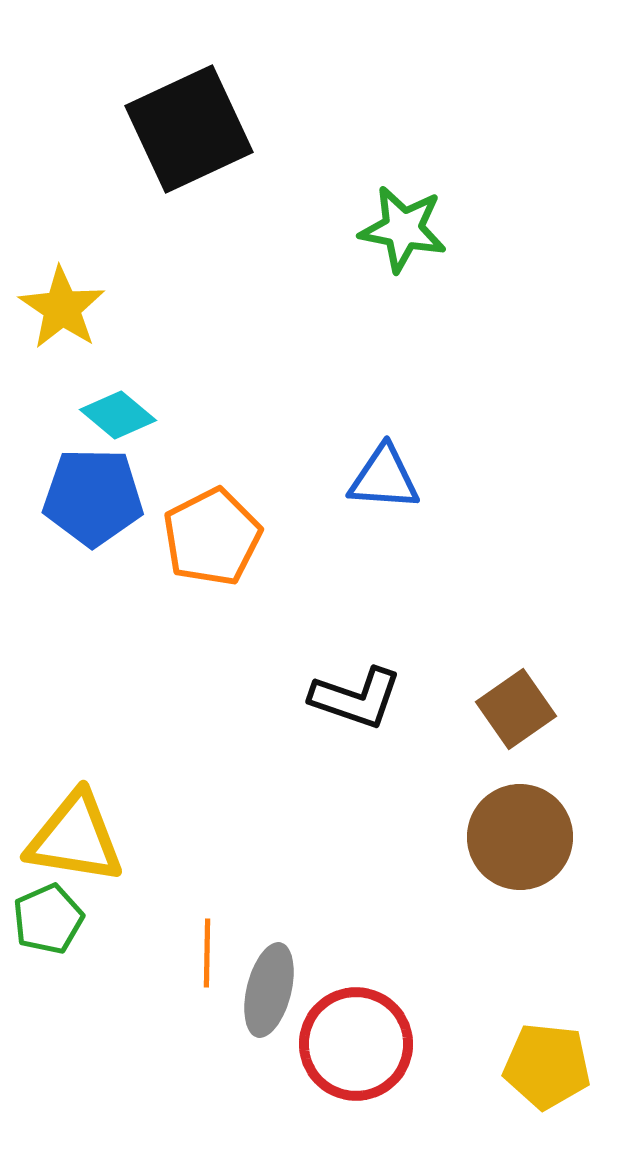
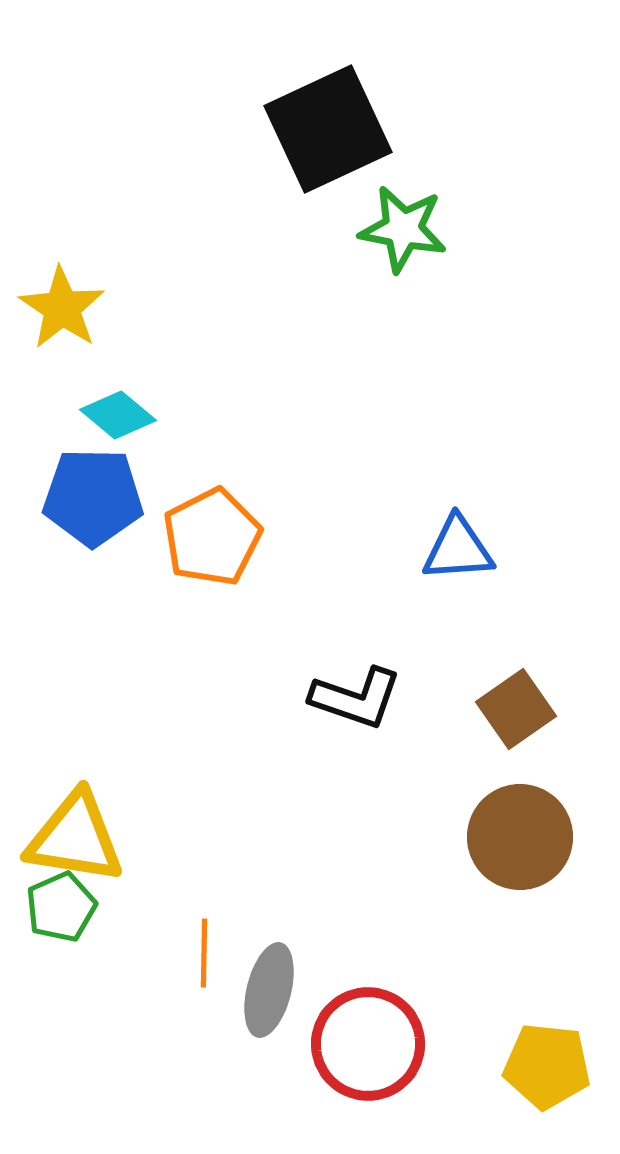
black square: moved 139 px right
blue triangle: moved 74 px right, 71 px down; rotated 8 degrees counterclockwise
green pentagon: moved 13 px right, 12 px up
orange line: moved 3 px left
red circle: moved 12 px right
